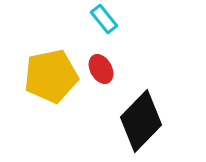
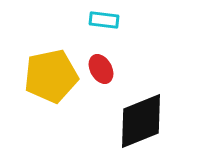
cyan rectangle: moved 1 px down; rotated 44 degrees counterclockwise
black diamond: rotated 24 degrees clockwise
